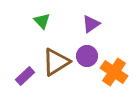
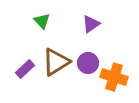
purple circle: moved 1 px right, 7 px down
orange cross: moved 5 px down; rotated 16 degrees counterclockwise
purple rectangle: moved 7 px up
